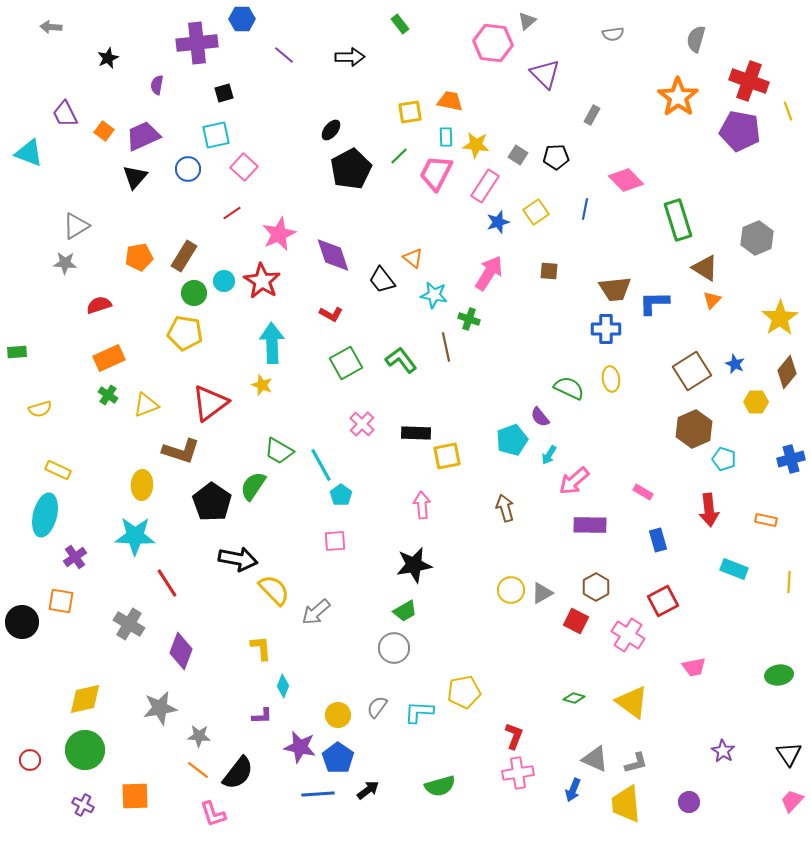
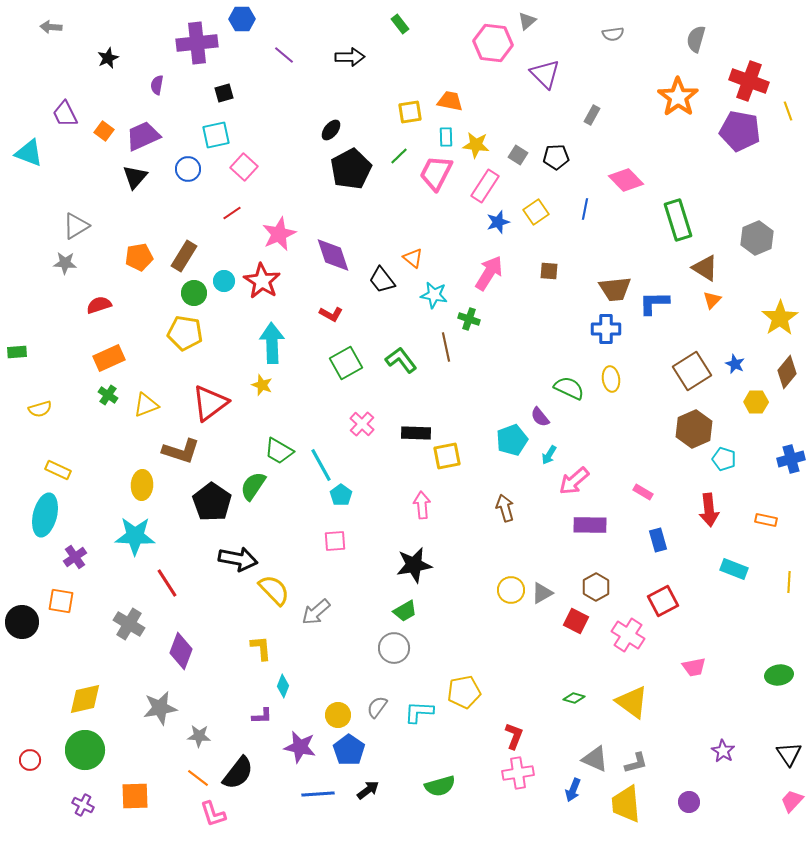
blue pentagon at (338, 758): moved 11 px right, 8 px up
orange line at (198, 770): moved 8 px down
